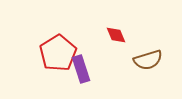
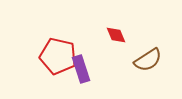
red pentagon: moved 3 px down; rotated 27 degrees counterclockwise
brown semicircle: rotated 16 degrees counterclockwise
